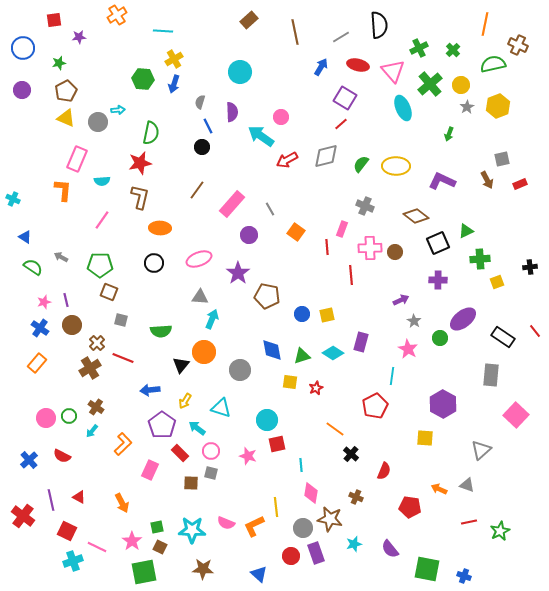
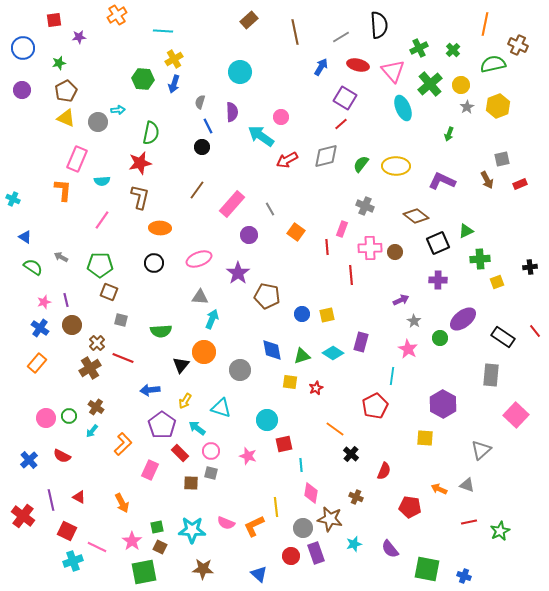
red square at (277, 444): moved 7 px right
